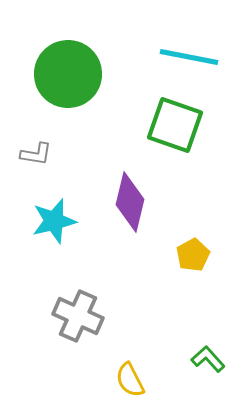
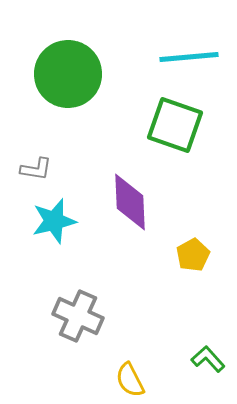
cyan line: rotated 16 degrees counterclockwise
gray L-shape: moved 15 px down
purple diamond: rotated 16 degrees counterclockwise
